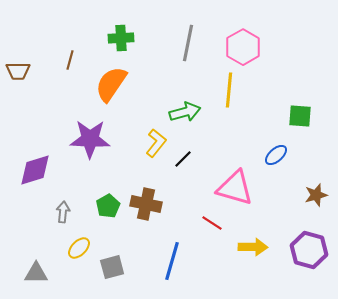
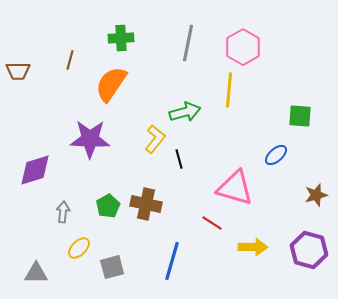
yellow L-shape: moved 1 px left, 4 px up
black line: moved 4 px left; rotated 60 degrees counterclockwise
